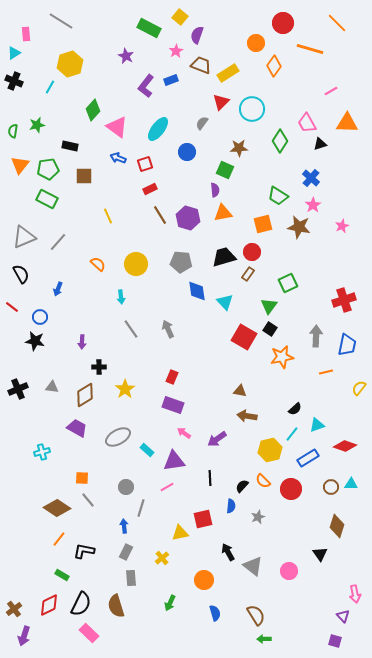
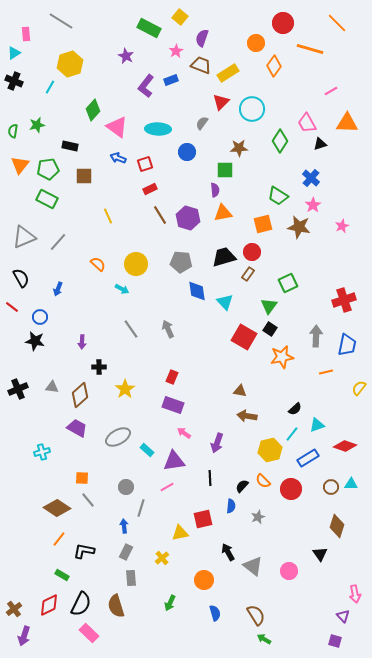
purple semicircle at (197, 35): moved 5 px right, 3 px down
cyan ellipse at (158, 129): rotated 55 degrees clockwise
green square at (225, 170): rotated 24 degrees counterclockwise
black semicircle at (21, 274): moved 4 px down
cyan arrow at (121, 297): moved 1 px right, 8 px up; rotated 56 degrees counterclockwise
brown diamond at (85, 395): moved 5 px left; rotated 10 degrees counterclockwise
purple arrow at (217, 439): moved 4 px down; rotated 36 degrees counterclockwise
green arrow at (264, 639): rotated 32 degrees clockwise
